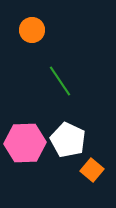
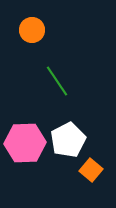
green line: moved 3 px left
white pentagon: rotated 20 degrees clockwise
orange square: moved 1 px left
